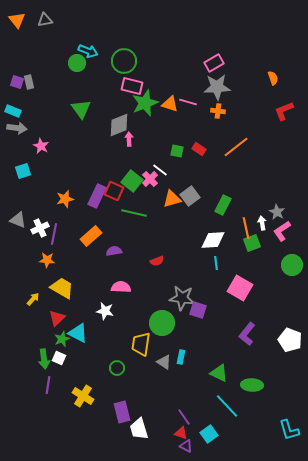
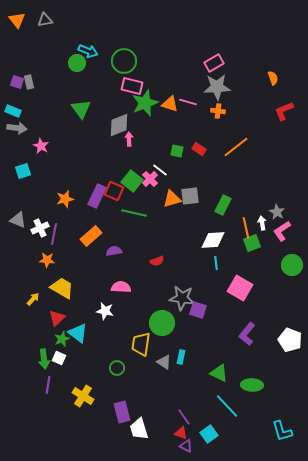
gray square at (190, 196): rotated 30 degrees clockwise
cyan triangle at (78, 333): rotated 10 degrees clockwise
cyan L-shape at (289, 430): moved 7 px left, 1 px down
